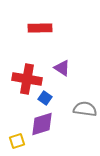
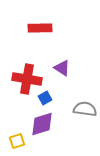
blue square: rotated 24 degrees clockwise
